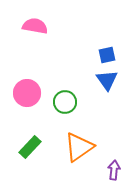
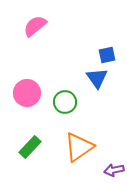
pink semicircle: rotated 50 degrees counterclockwise
blue triangle: moved 10 px left, 2 px up
purple arrow: rotated 108 degrees counterclockwise
